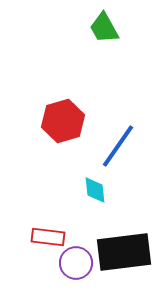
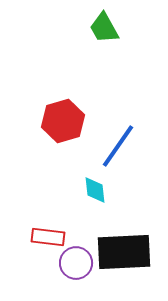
black rectangle: rotated 4 degrees clockwise
